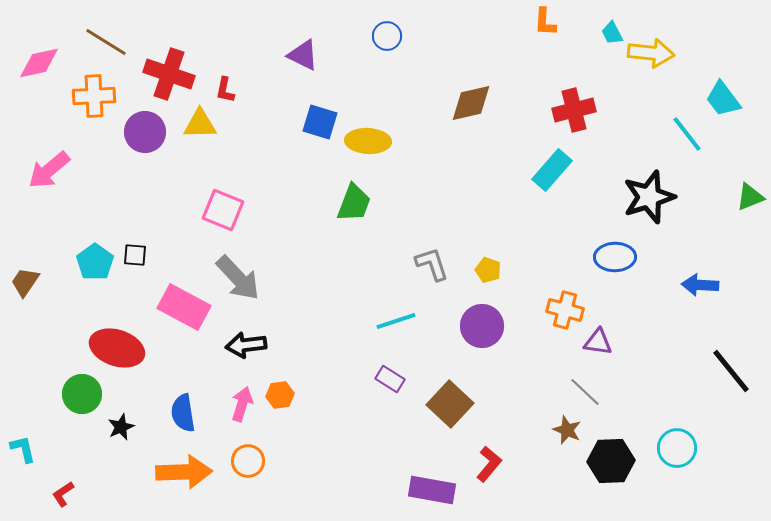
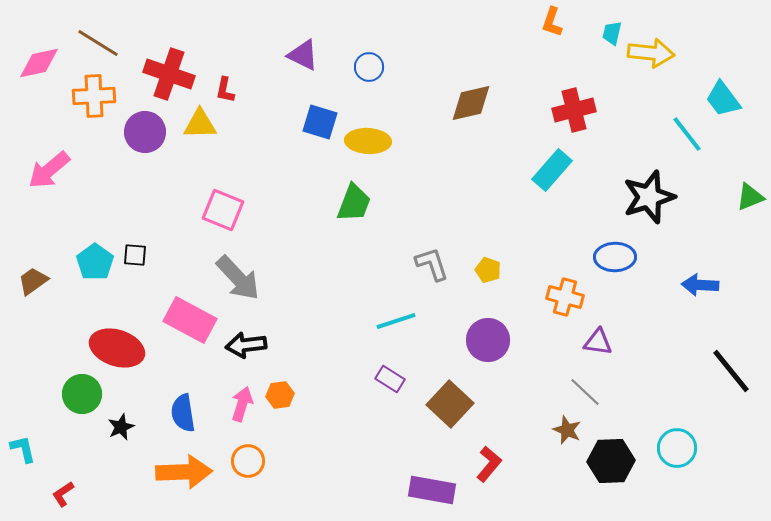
orange L-shape at (545, 22): moved 7 px right; rotated 16 degrees clockwise
cyan trapezoid at (612, 33): rotated 40 degrees clockwise
blue circle at (387, 36): moved 18 px left, 31 px down
brown line at (106, 42): moved 8 px left, 1 px down
brown trapezoid at (25, 282): moved 8 px right, 1 px up; rotated 20 degrees clockwise
pink rectangle at (184, 307): moved 6 px right, 13 px down
orange cross at (565, 310): moved 13 px up
purple circle at (482, 326): moved 6 px right, 14 px down
